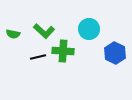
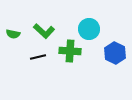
green cross: moved 7 px right
